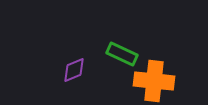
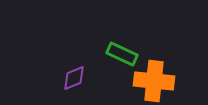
purple diamond: moved 8 px down
